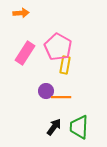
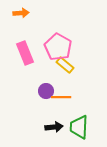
pink rectangle: rotated 55 degrees counterclockwise
yellow rectangle: rotated 60 degrees counterclockwise
black arrow: rotated 48 degrees clockwise
